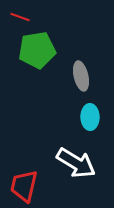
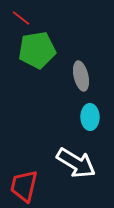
red line: moved 1 px right, 1 px down; rotated 18 degrees clockwise
